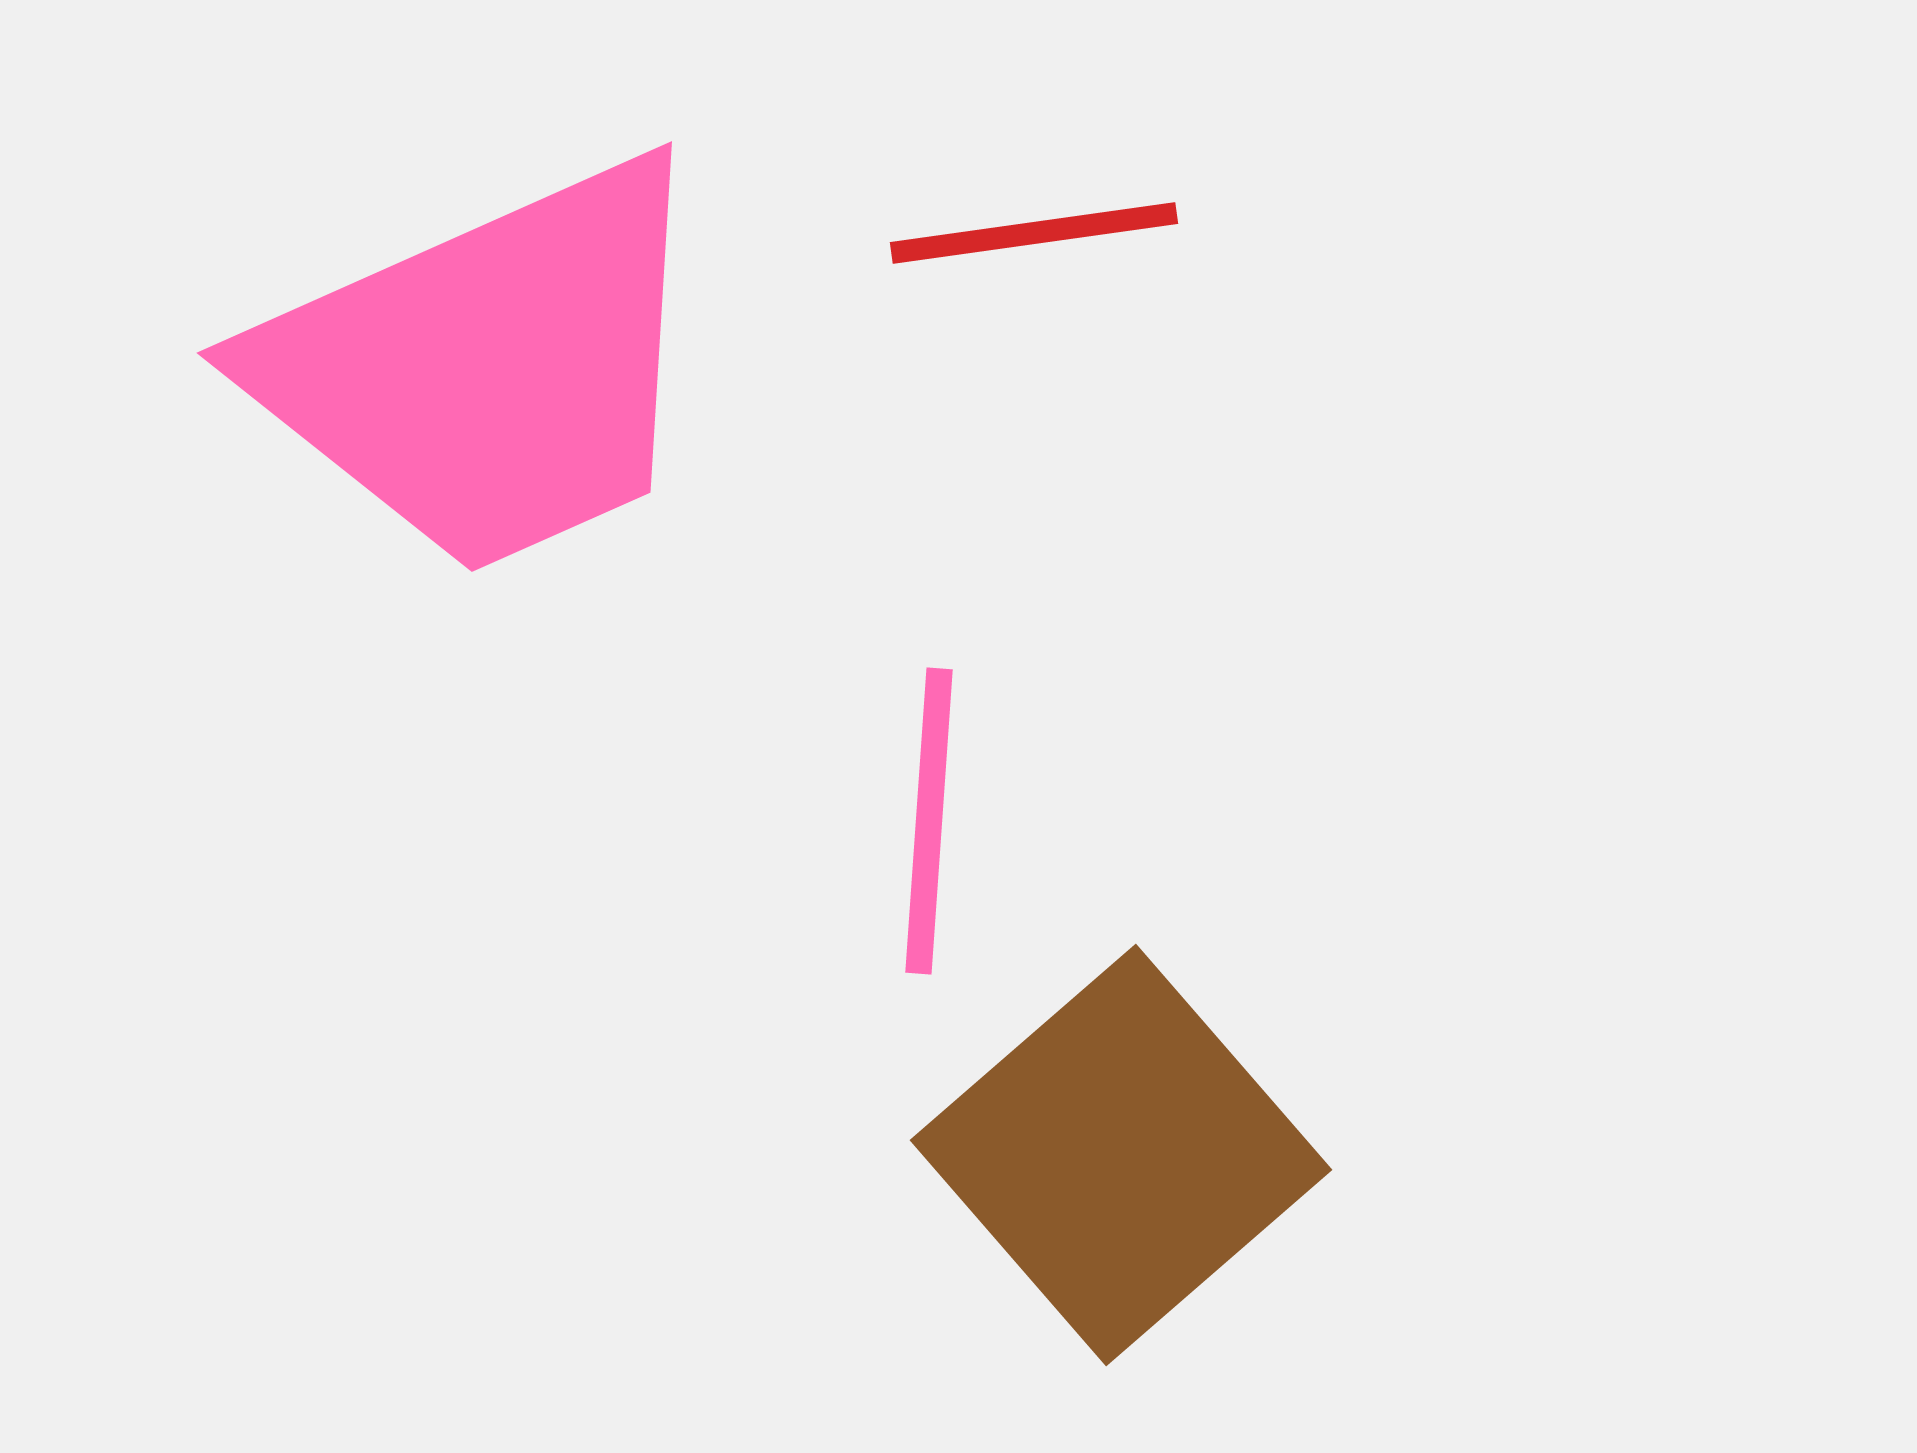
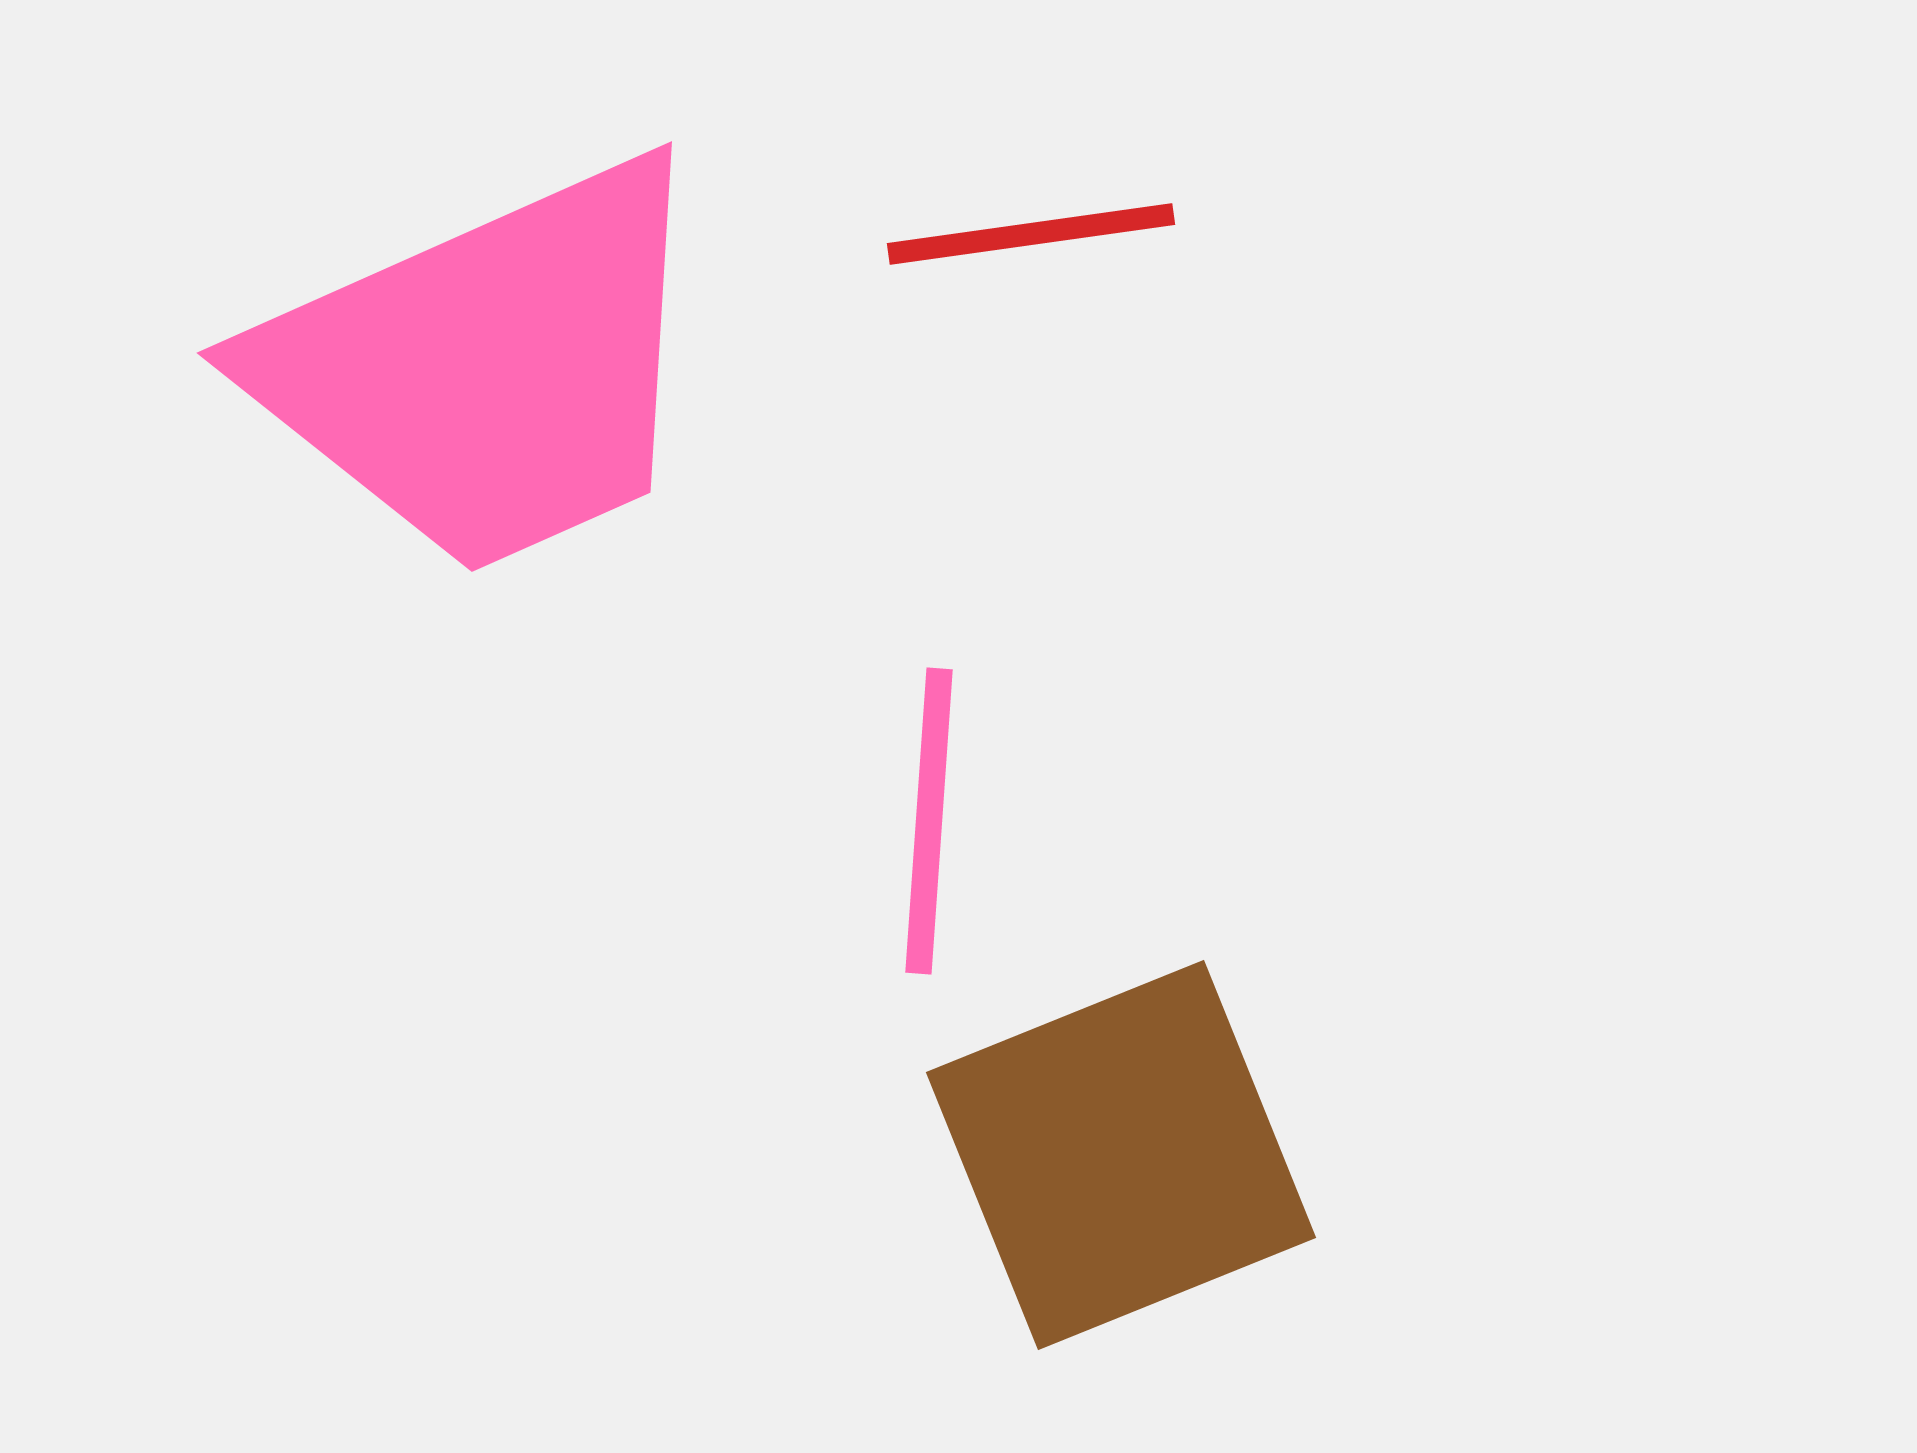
red line: moved 3 px left, 1 px down
brown square: rotated 19 degrees clockwise
